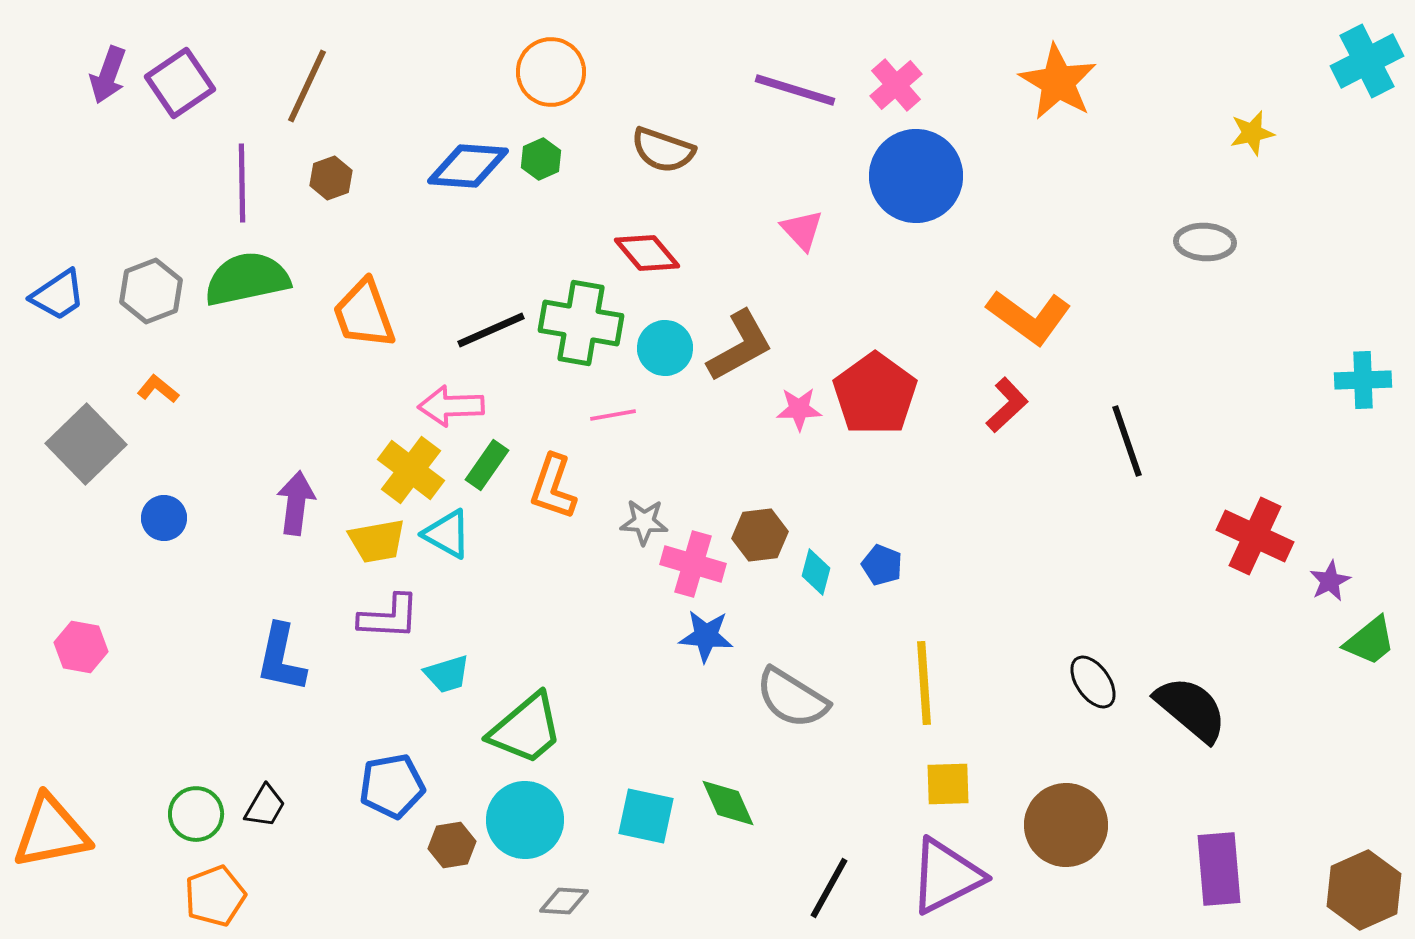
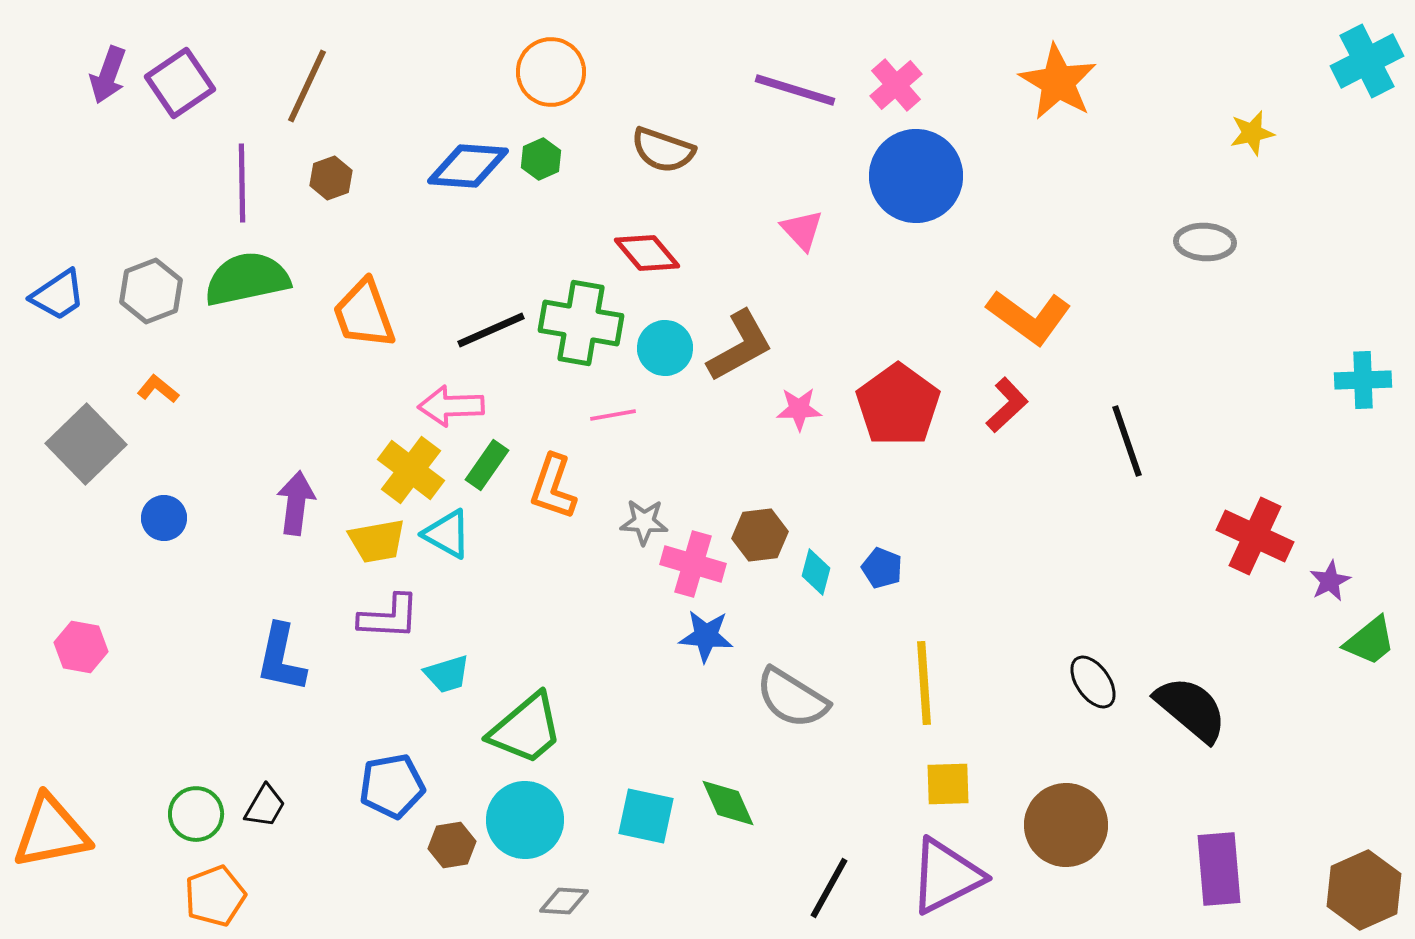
red pentagon at (875, 394): moved 23 px right, 11 px down
blue pentagon at (882, 565): moved 3 px down
